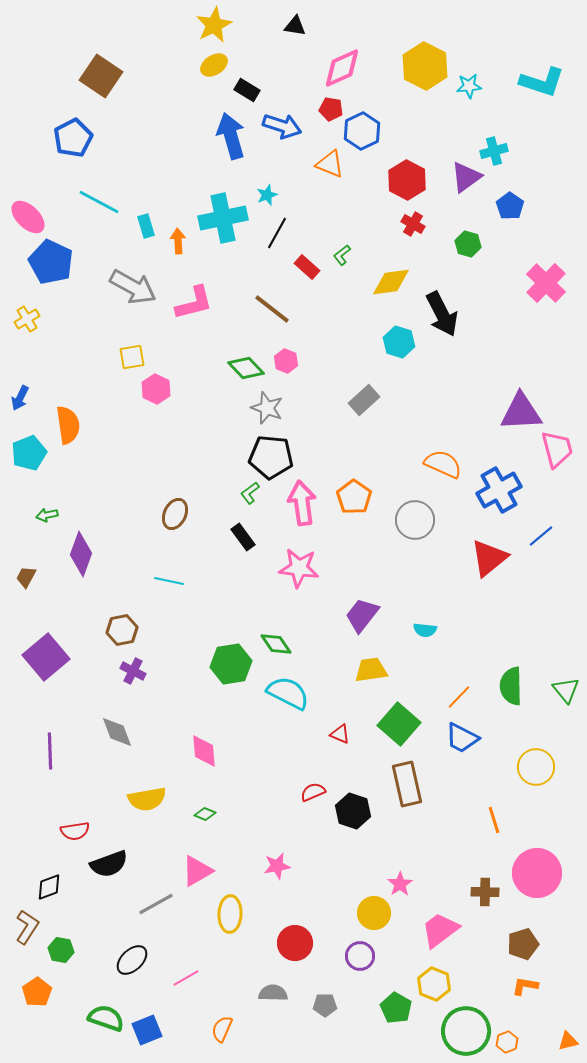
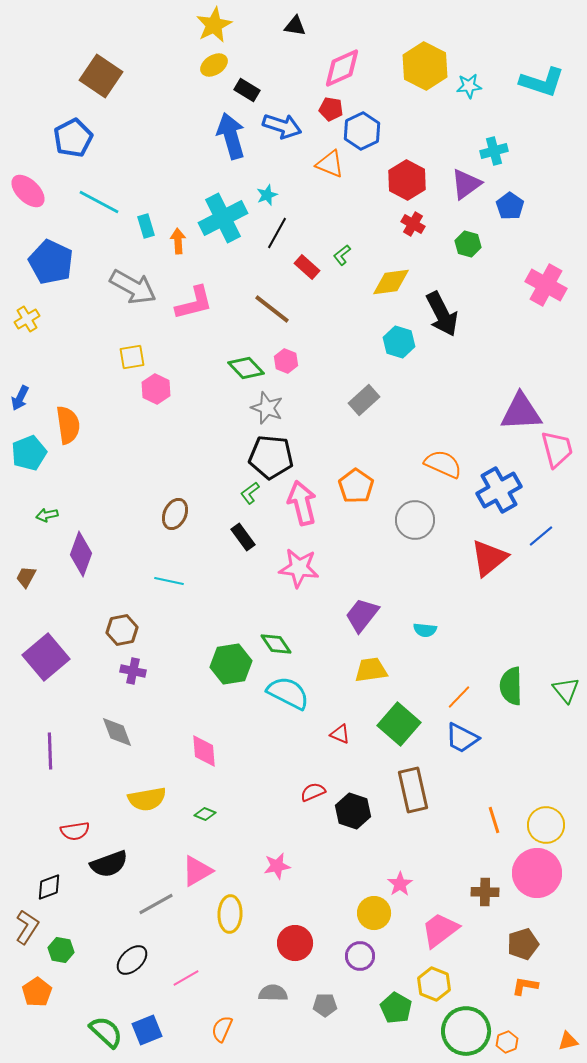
purple triangle at (466, 177): moved 7 px down
pink ellipse at (28, 217): moved 26 px up
cyan cross at (223, 218): rotated 15 degrees counterclockwise
pink cross at (546, 283): moved 2 px down; rotated 15 degrees counterclockwise
orange pentagon at (354, 497): moved 2 px right, 11 px up
pink arrow at (302, 503): rotated 6 degrees counterclockwise
purple cross at (133, 671): rotated 15 degrees counterclockwise
yellow circle at (536, 767): moved 10 px right, 58 px down
brown rectangle at (407, 784): moved 6 px right, 6 px down
green semicircle at (106, 1018): moved 14 px down; rotated 24 degrees clockwise
